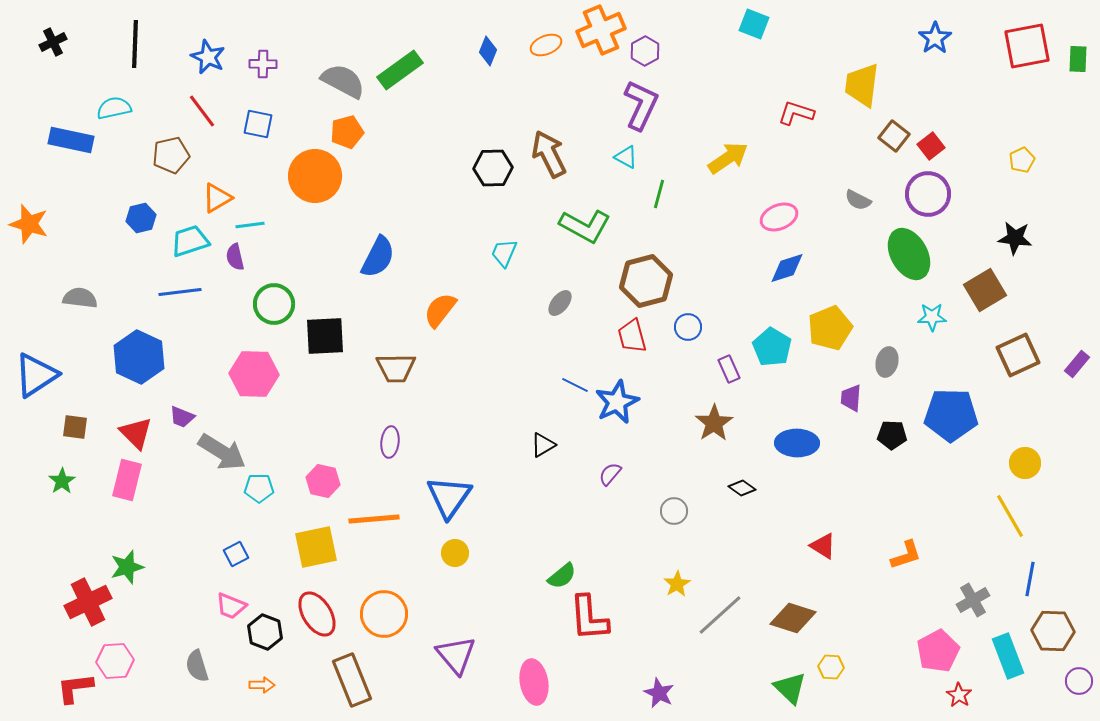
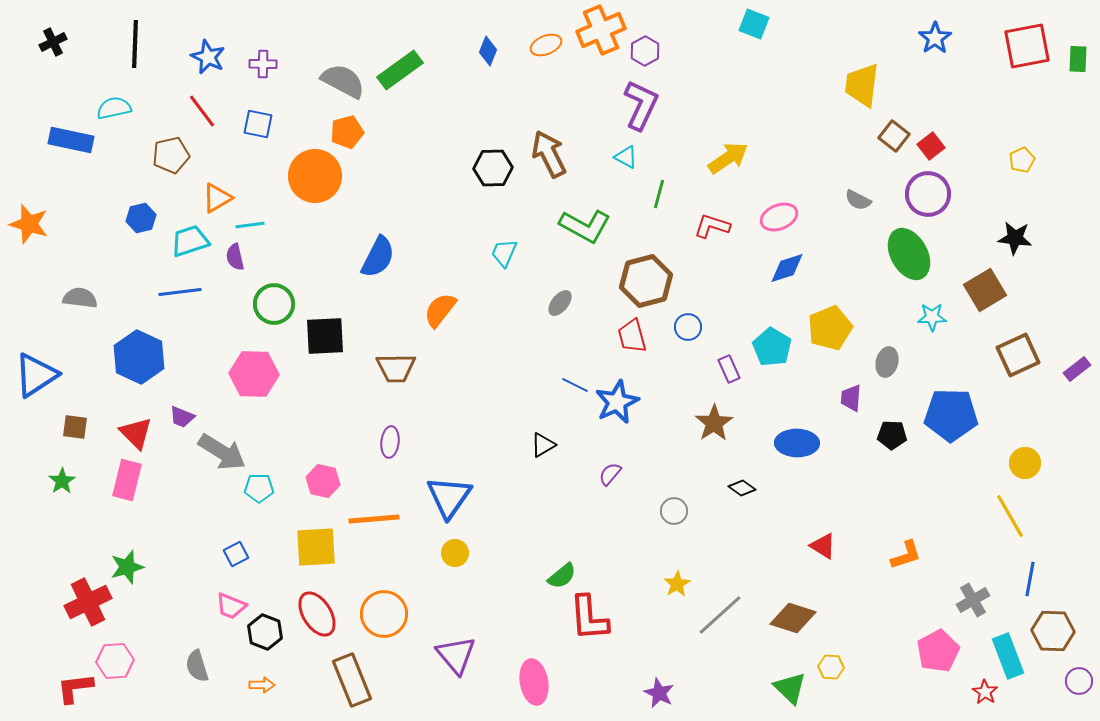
red L-shape at (796, 113): moved 84 px left, 113 px down
purple rectangle at (1077, 364): moved 5 px down; rotated 12 degrees clockwise
yellow square at (316, 547): rotated 9 degrees clockwise
red star at (959, 695): moved 26 px right, 3 px up
